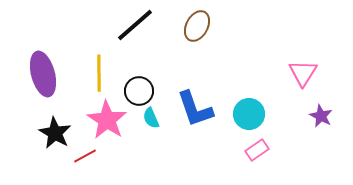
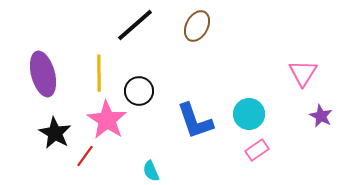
blue L-shape: moved 12 px down
cyan semicircle: moved 53 px down
red line: rotated 25 degrees counterclockwise
